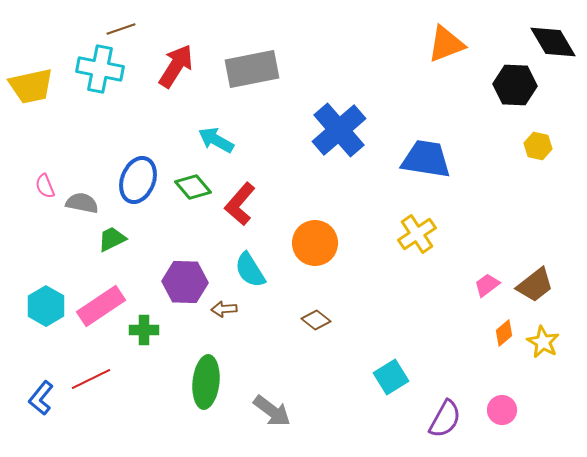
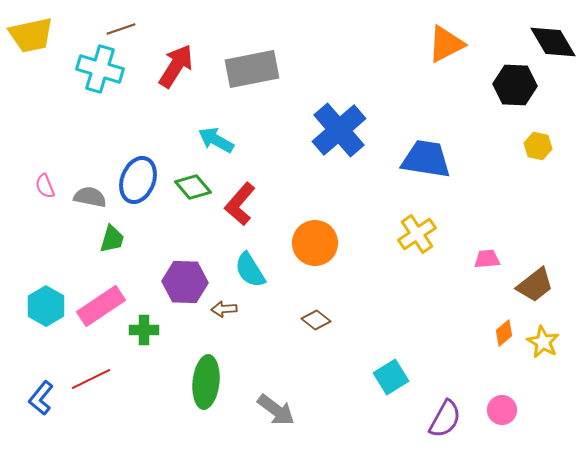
orange triangle: rotated 6 degrees counterclockwise
cyan cross: rotated 6 degrees clockwise
yellow trapezoid: moved 51 px up
gray semicircle: moved 8 px right, 6 px up
green trapezoid: rotated 132 degrees clockwise
pink trapezoid: moved 26 px up; rotated 32 degrees clockwise
gray arrow: moved 4 px right, 1 px up
